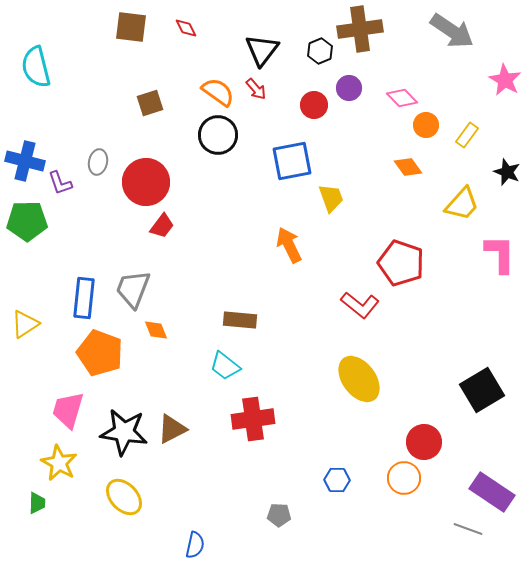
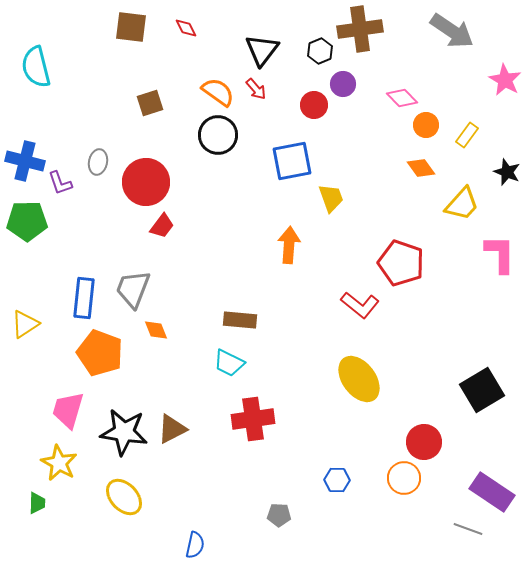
purple circle at (349, 88): moved 6 px left, 4 px up
orange diamond at (408, 167): moved 13 px right, 1 px down
orange arrow at (289, 245): rotated 30 degrees clockwise
cyan trapezoid at (225, 366): moved 4 px right, 3 px up; rotated 12 degrees counterclockwise
